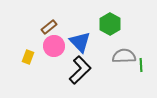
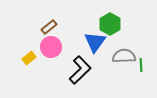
blue triangle: moved 15 px right; rotated 20 degrees clockwise
pink circle: moved 3 px left, 1 px down
yellow rectangle: moved 1 px right, 1 px down; rotated 32 degrees clockwise
